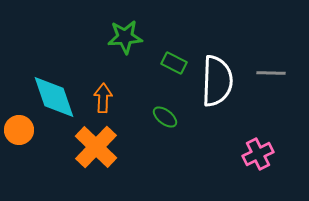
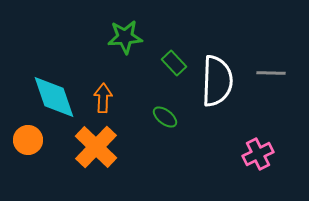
green rectangle: rotated 20 degrees clockwise
orange circle: moved 9 px right, 10 px down
